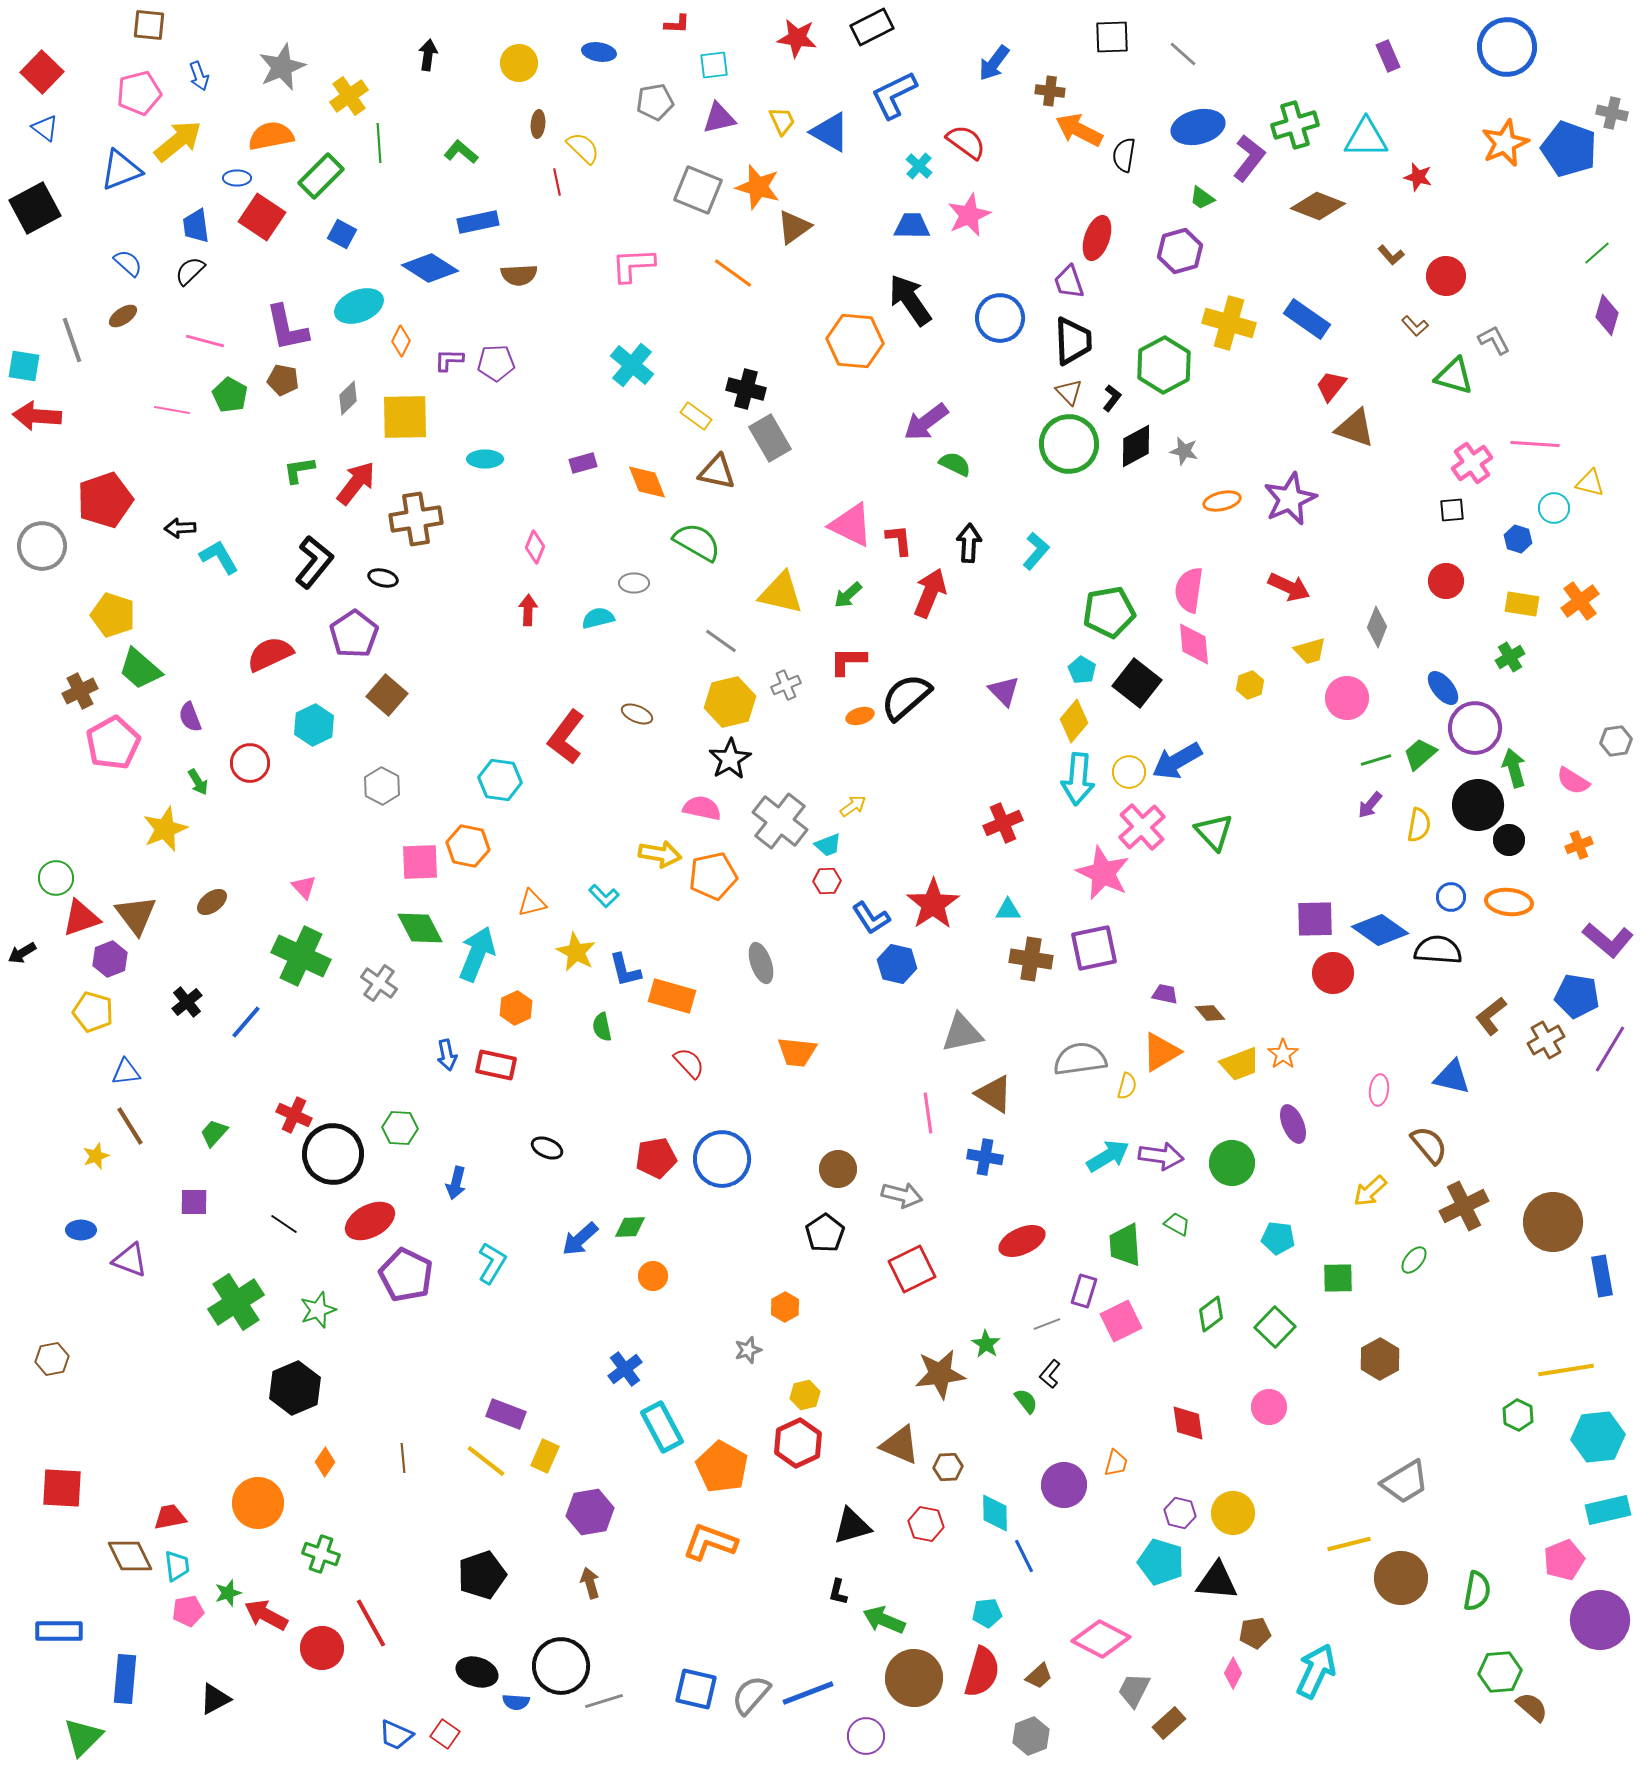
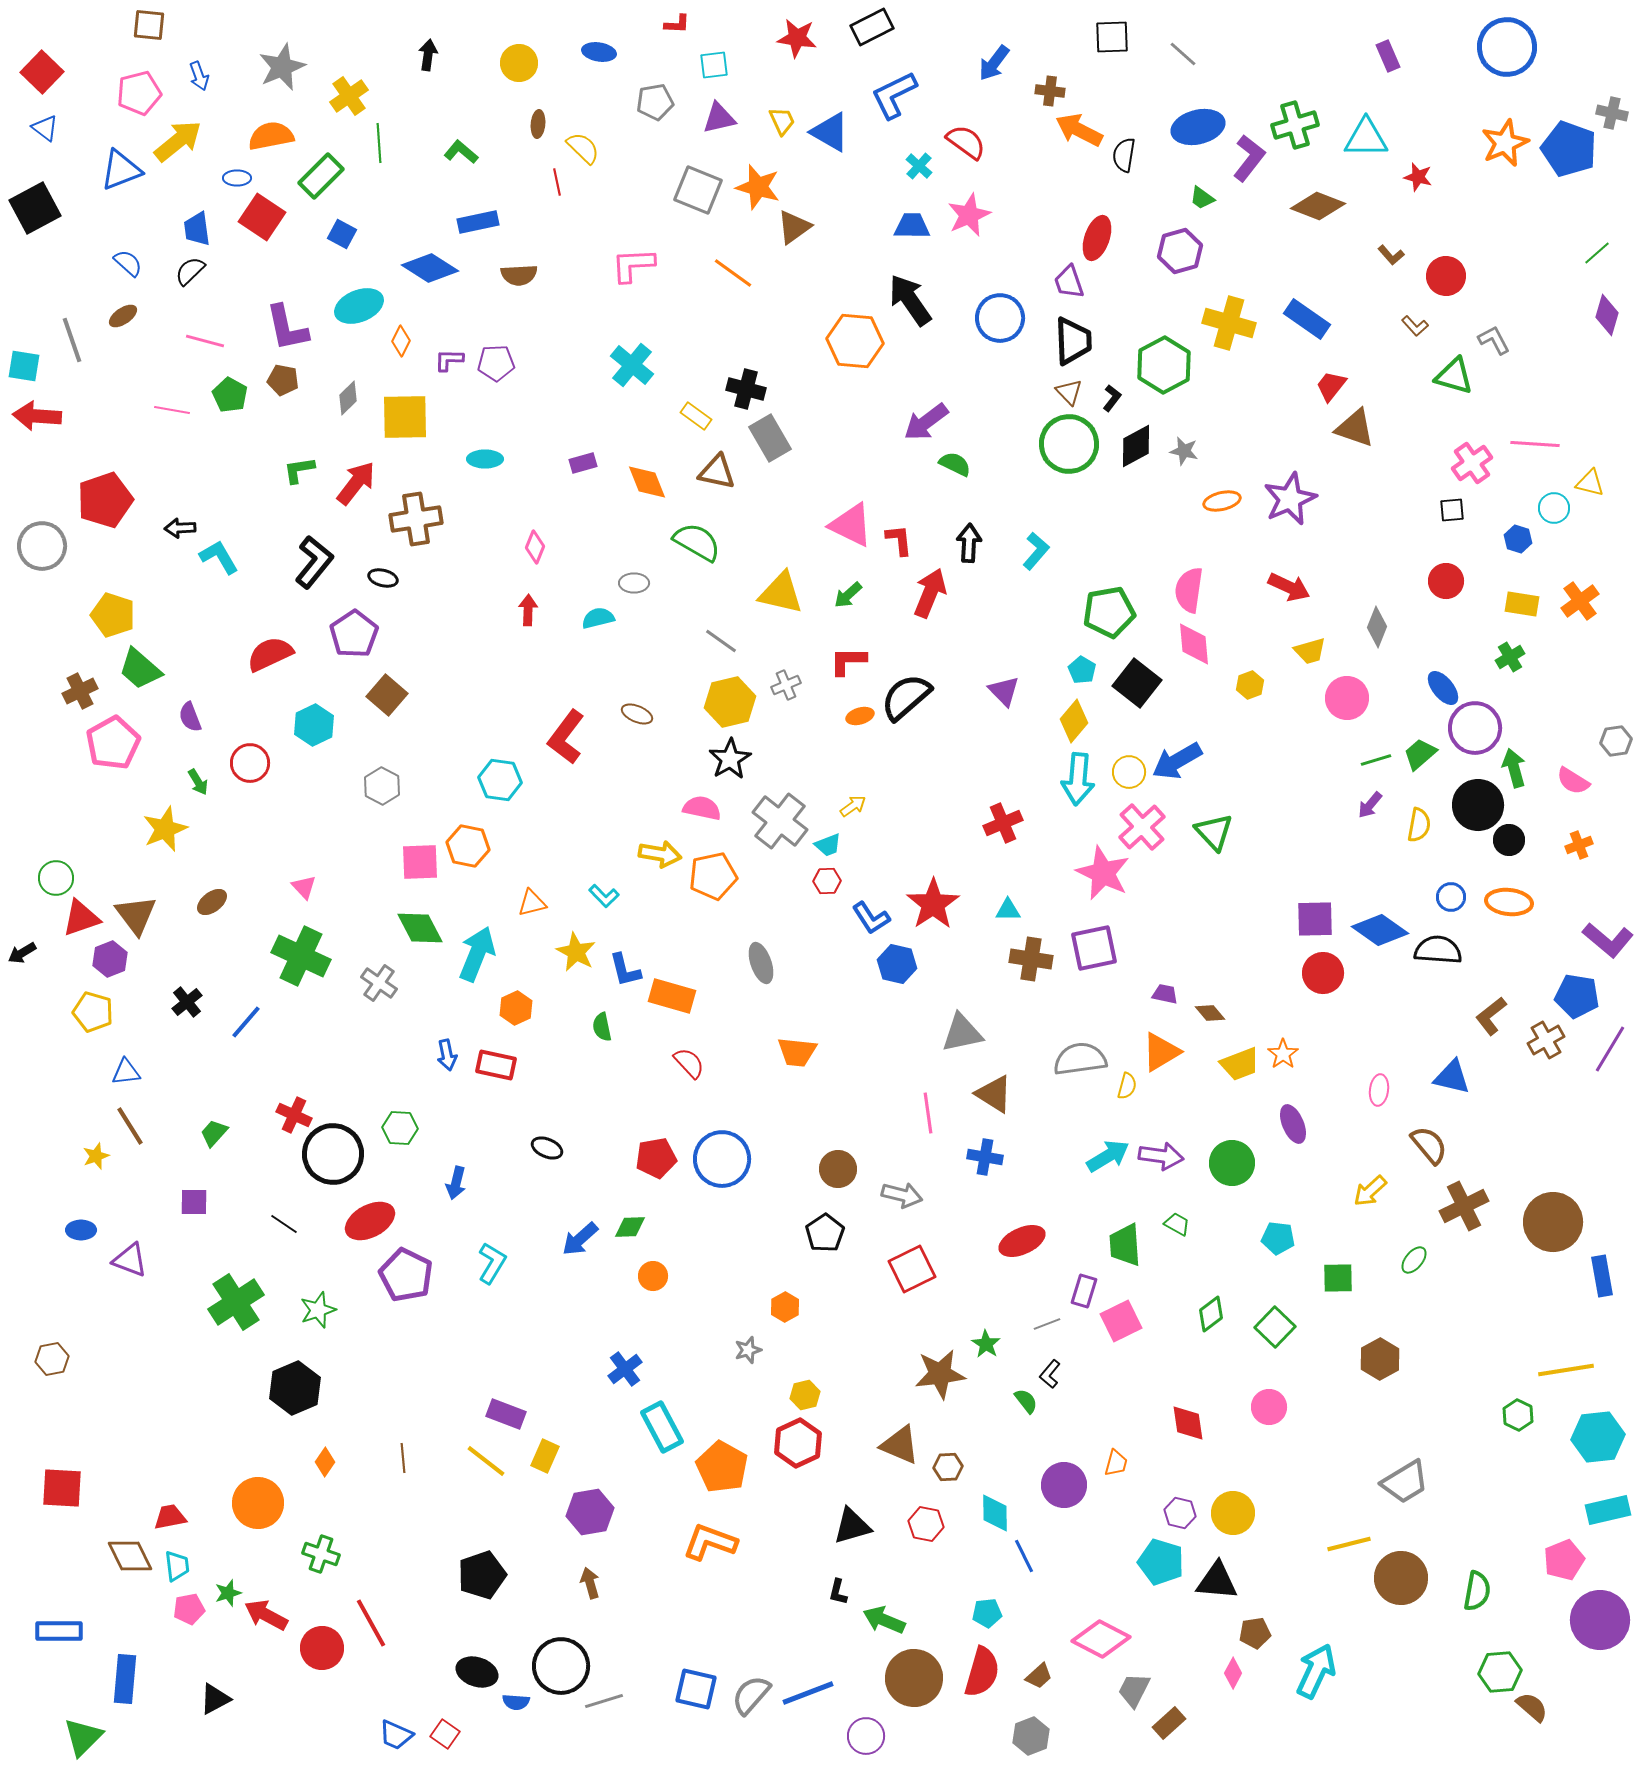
blue trapezoid at (196, 226): moved 1 px right, 3 px down
red circle at (1333, 973): moved 10 px left
pink pentagon at (188, 1611): moved 1 px right, 2 px up
